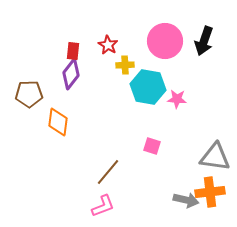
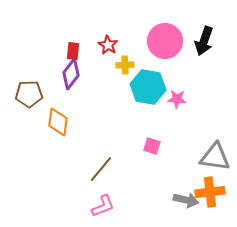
brown line: moved 7 px left, 3 px up
